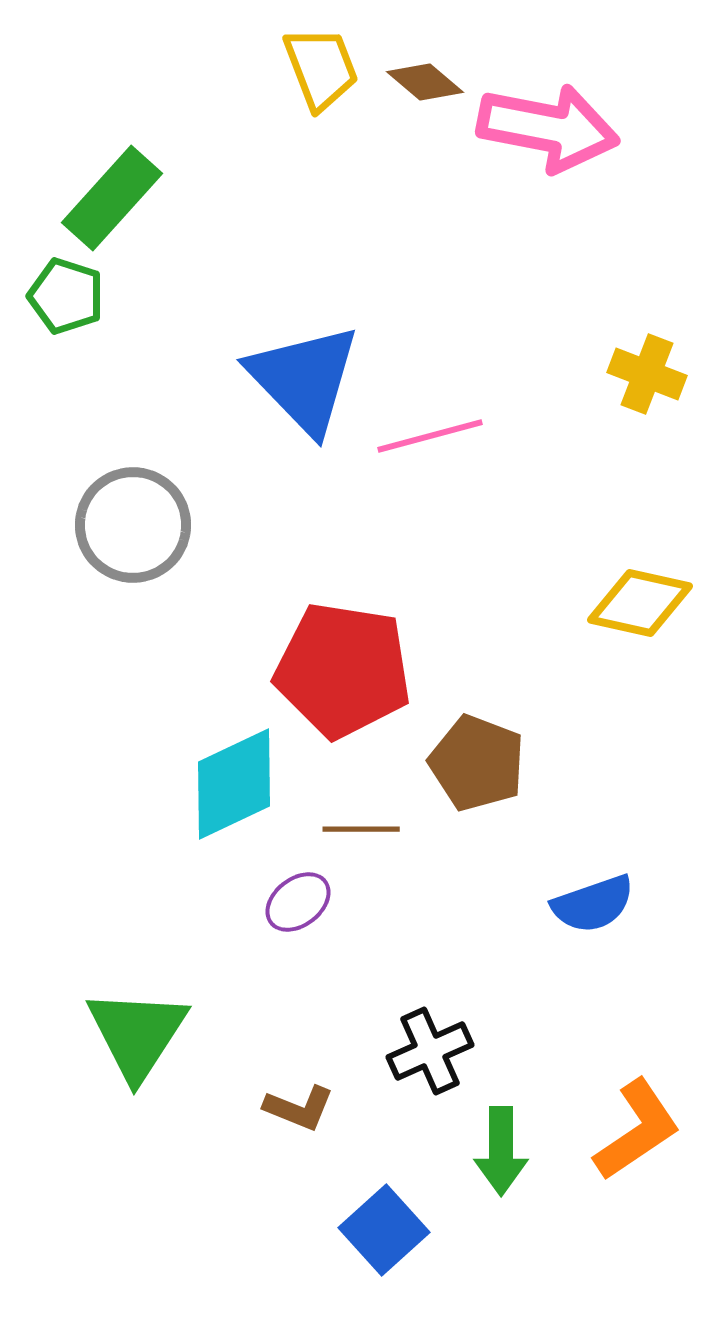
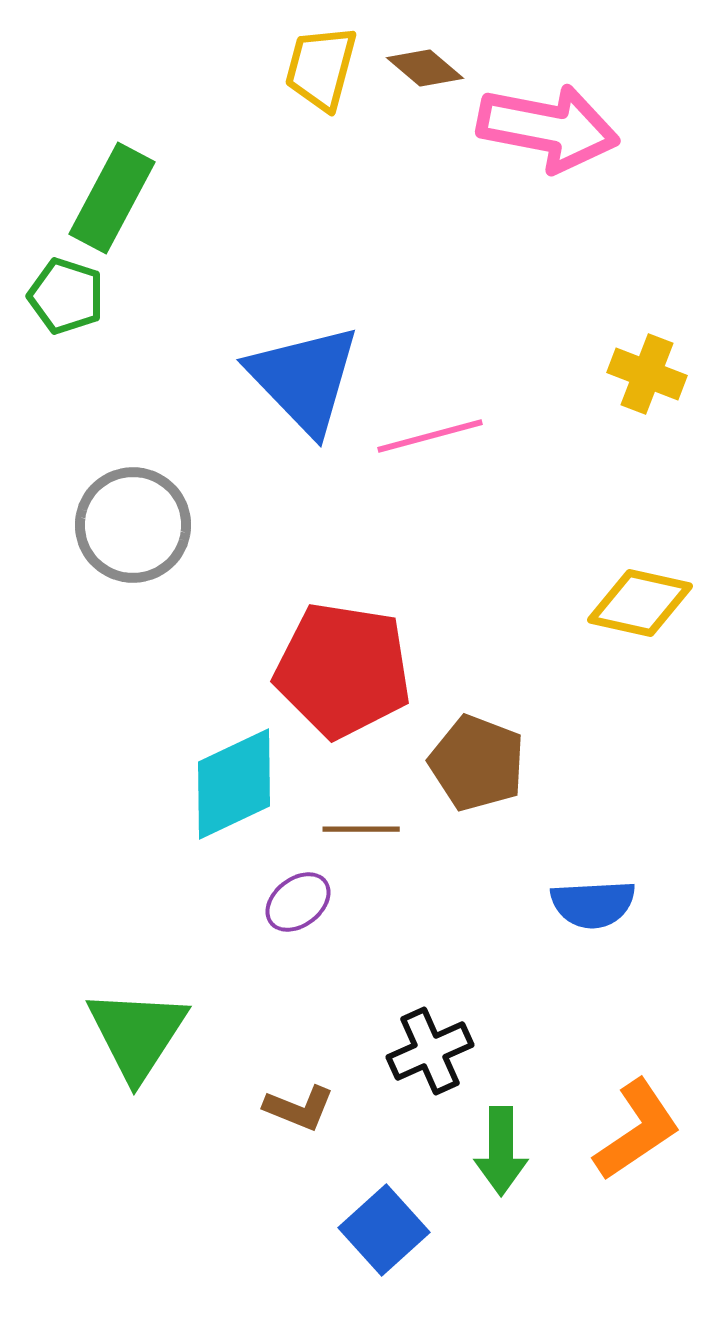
yellow trapezoid: rotated 144 degrees counterclockwise
brown diamond: moved 14 px up
green rectangle: rotated 14 degrees counterclockwise
blue semicircle: rotated 16 degrees clockwise
